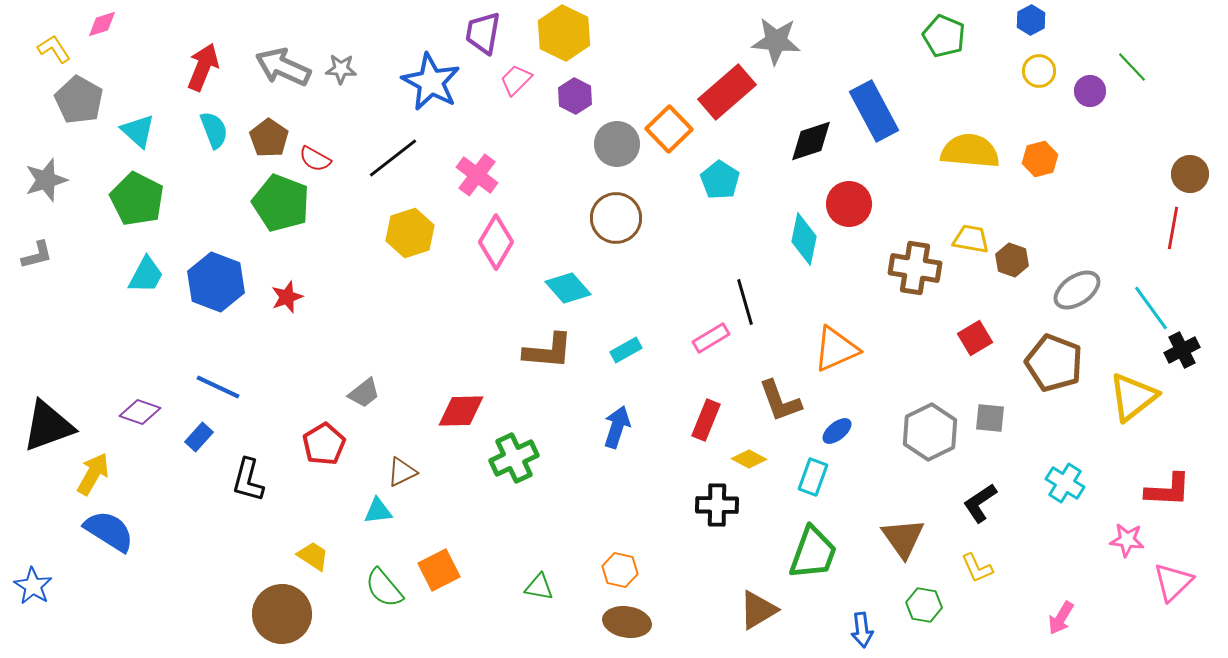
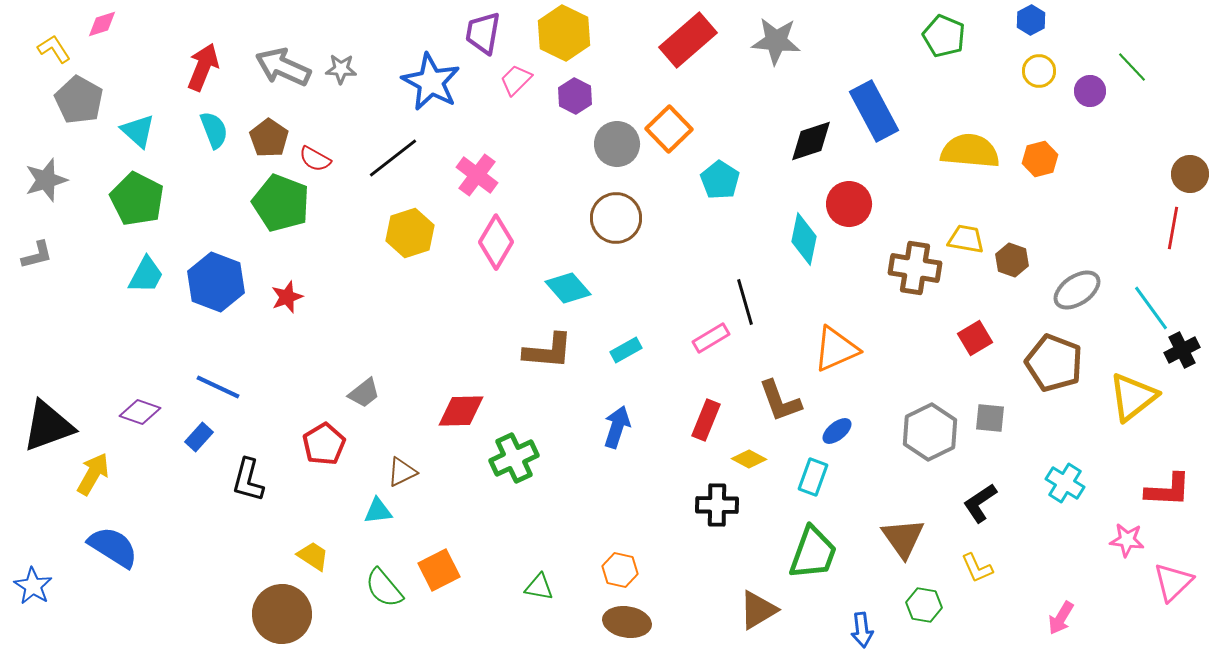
red rectangle at (727, 92): moved 39 px left, 52 px up
yellow trapezoid at (971, 239): moved 5 px left
blue semicircle at (109, 531): moved 4 px right, 16 px down
